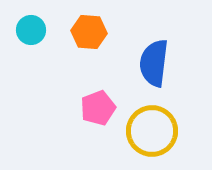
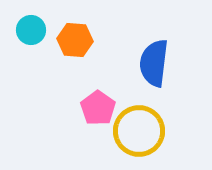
orange hexagon: moved 14 px left, 8 px down
pink pentagon: rotated 16 degrees counterclockwise
yellow circle: moved 13 px left
